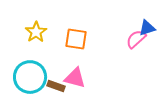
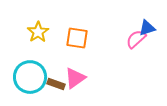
yellow star: moved 2 px right
orange square: moved 1 px right, 1 px up
pink triangle: rotated 50 degrees counterclockwise
brown rectangle: moved 2 px up
